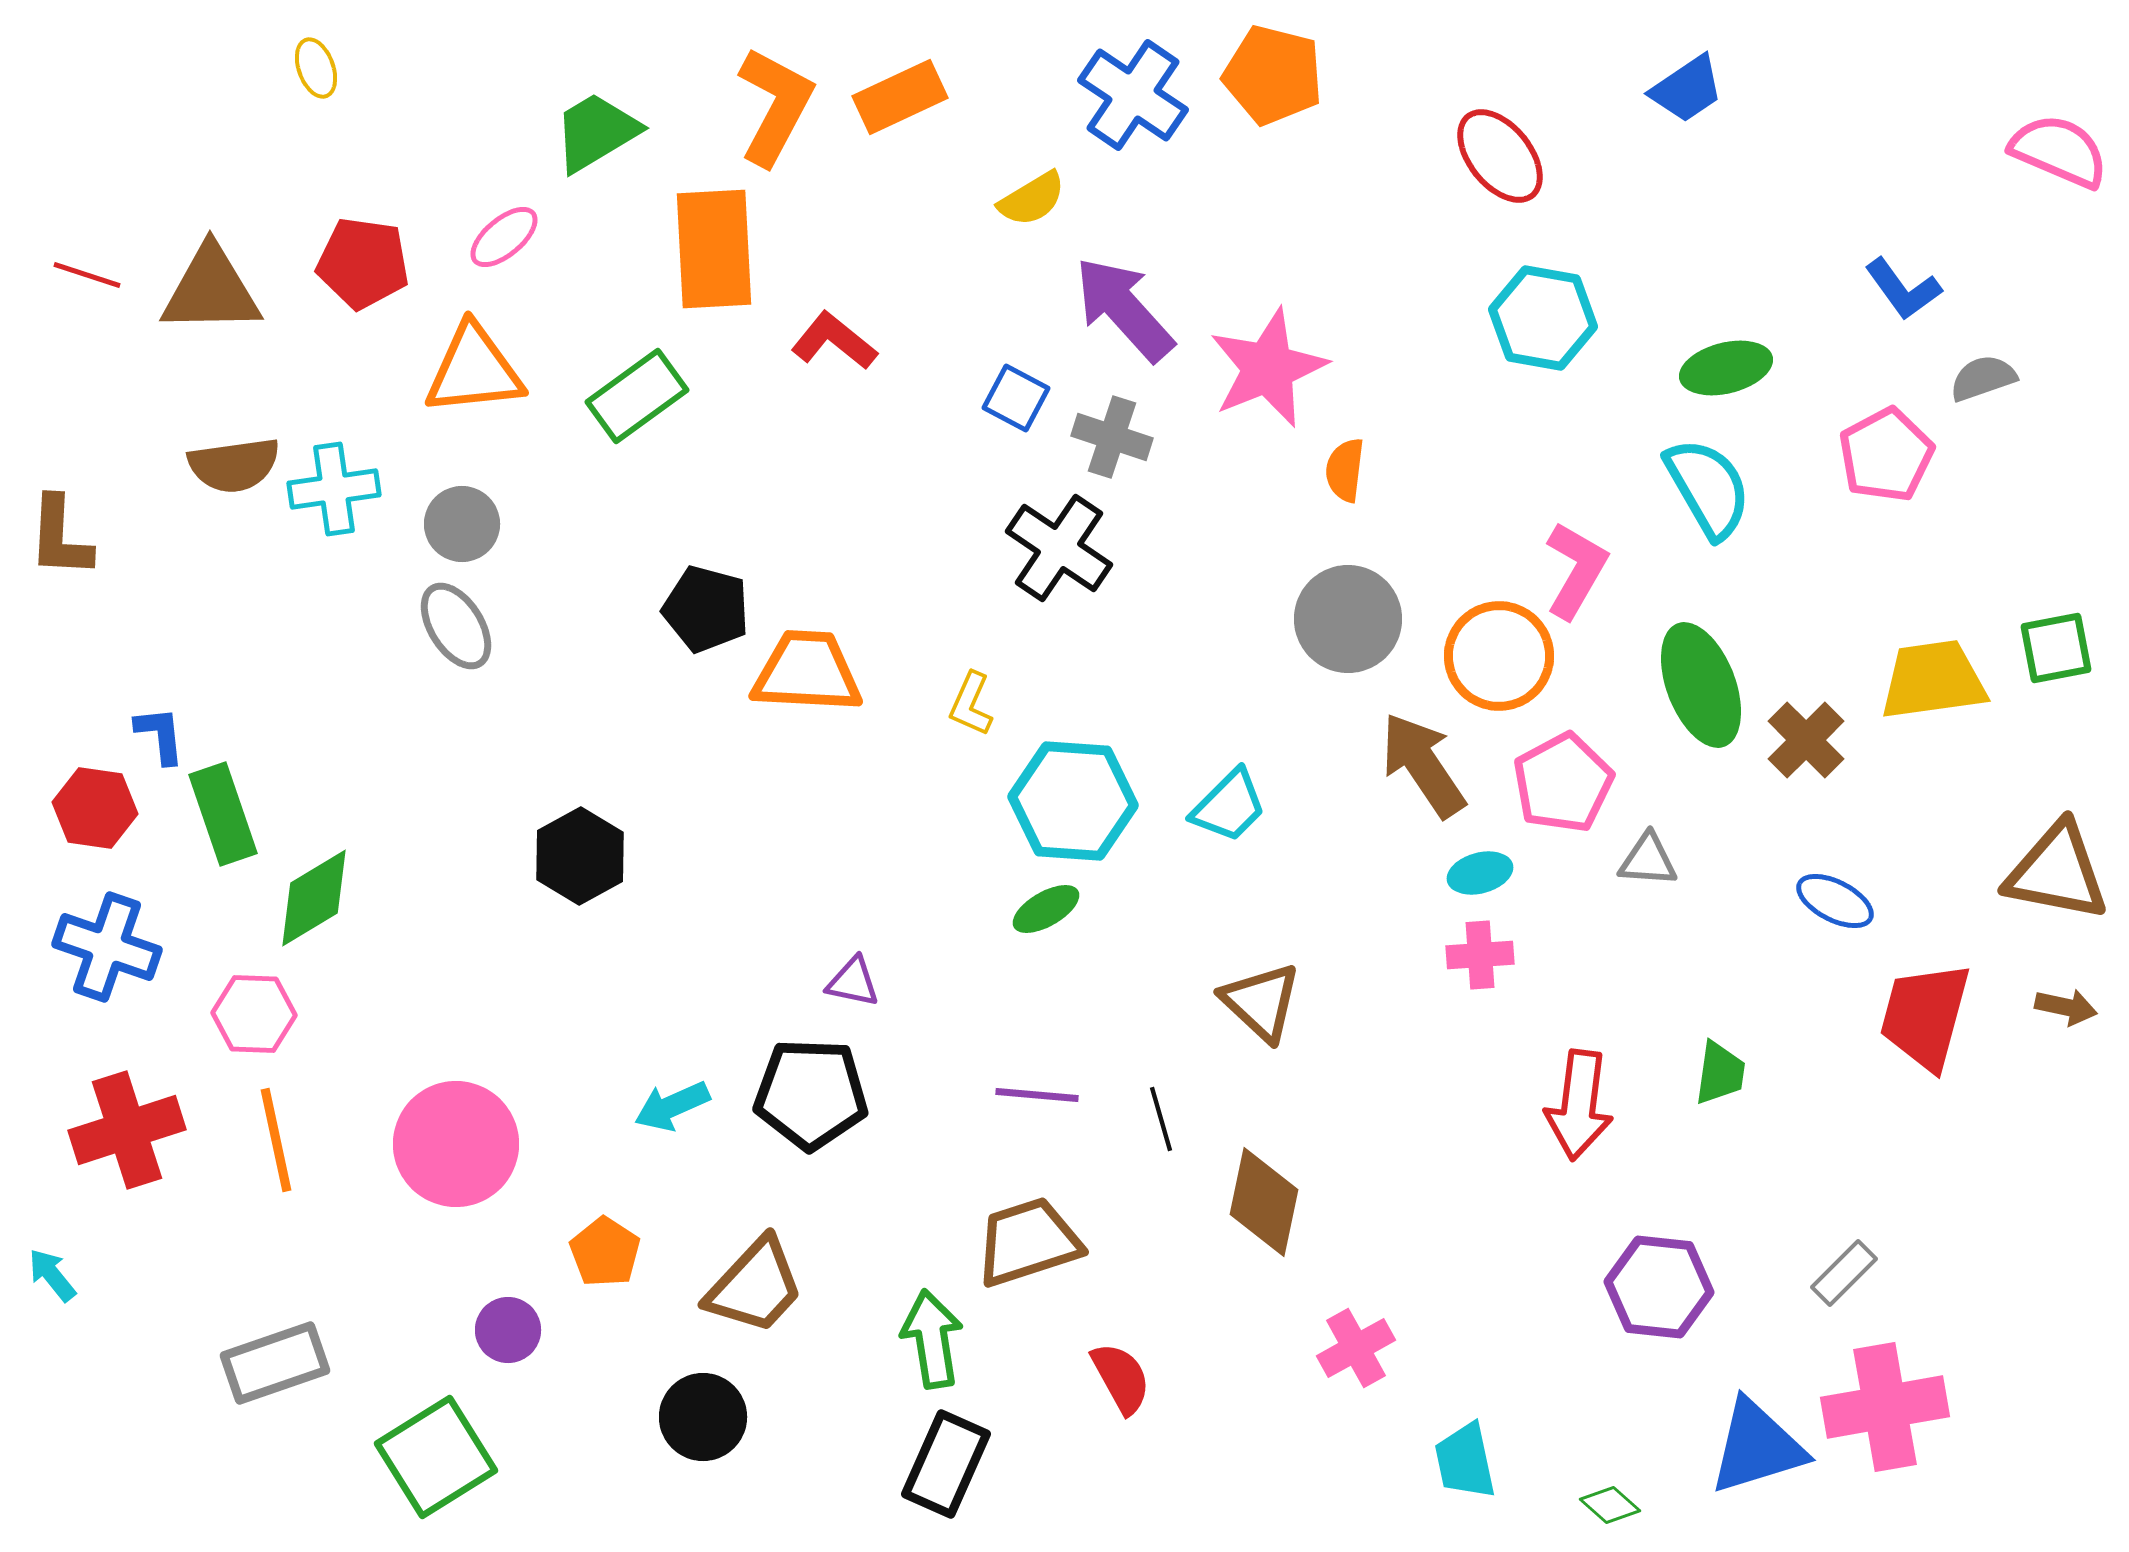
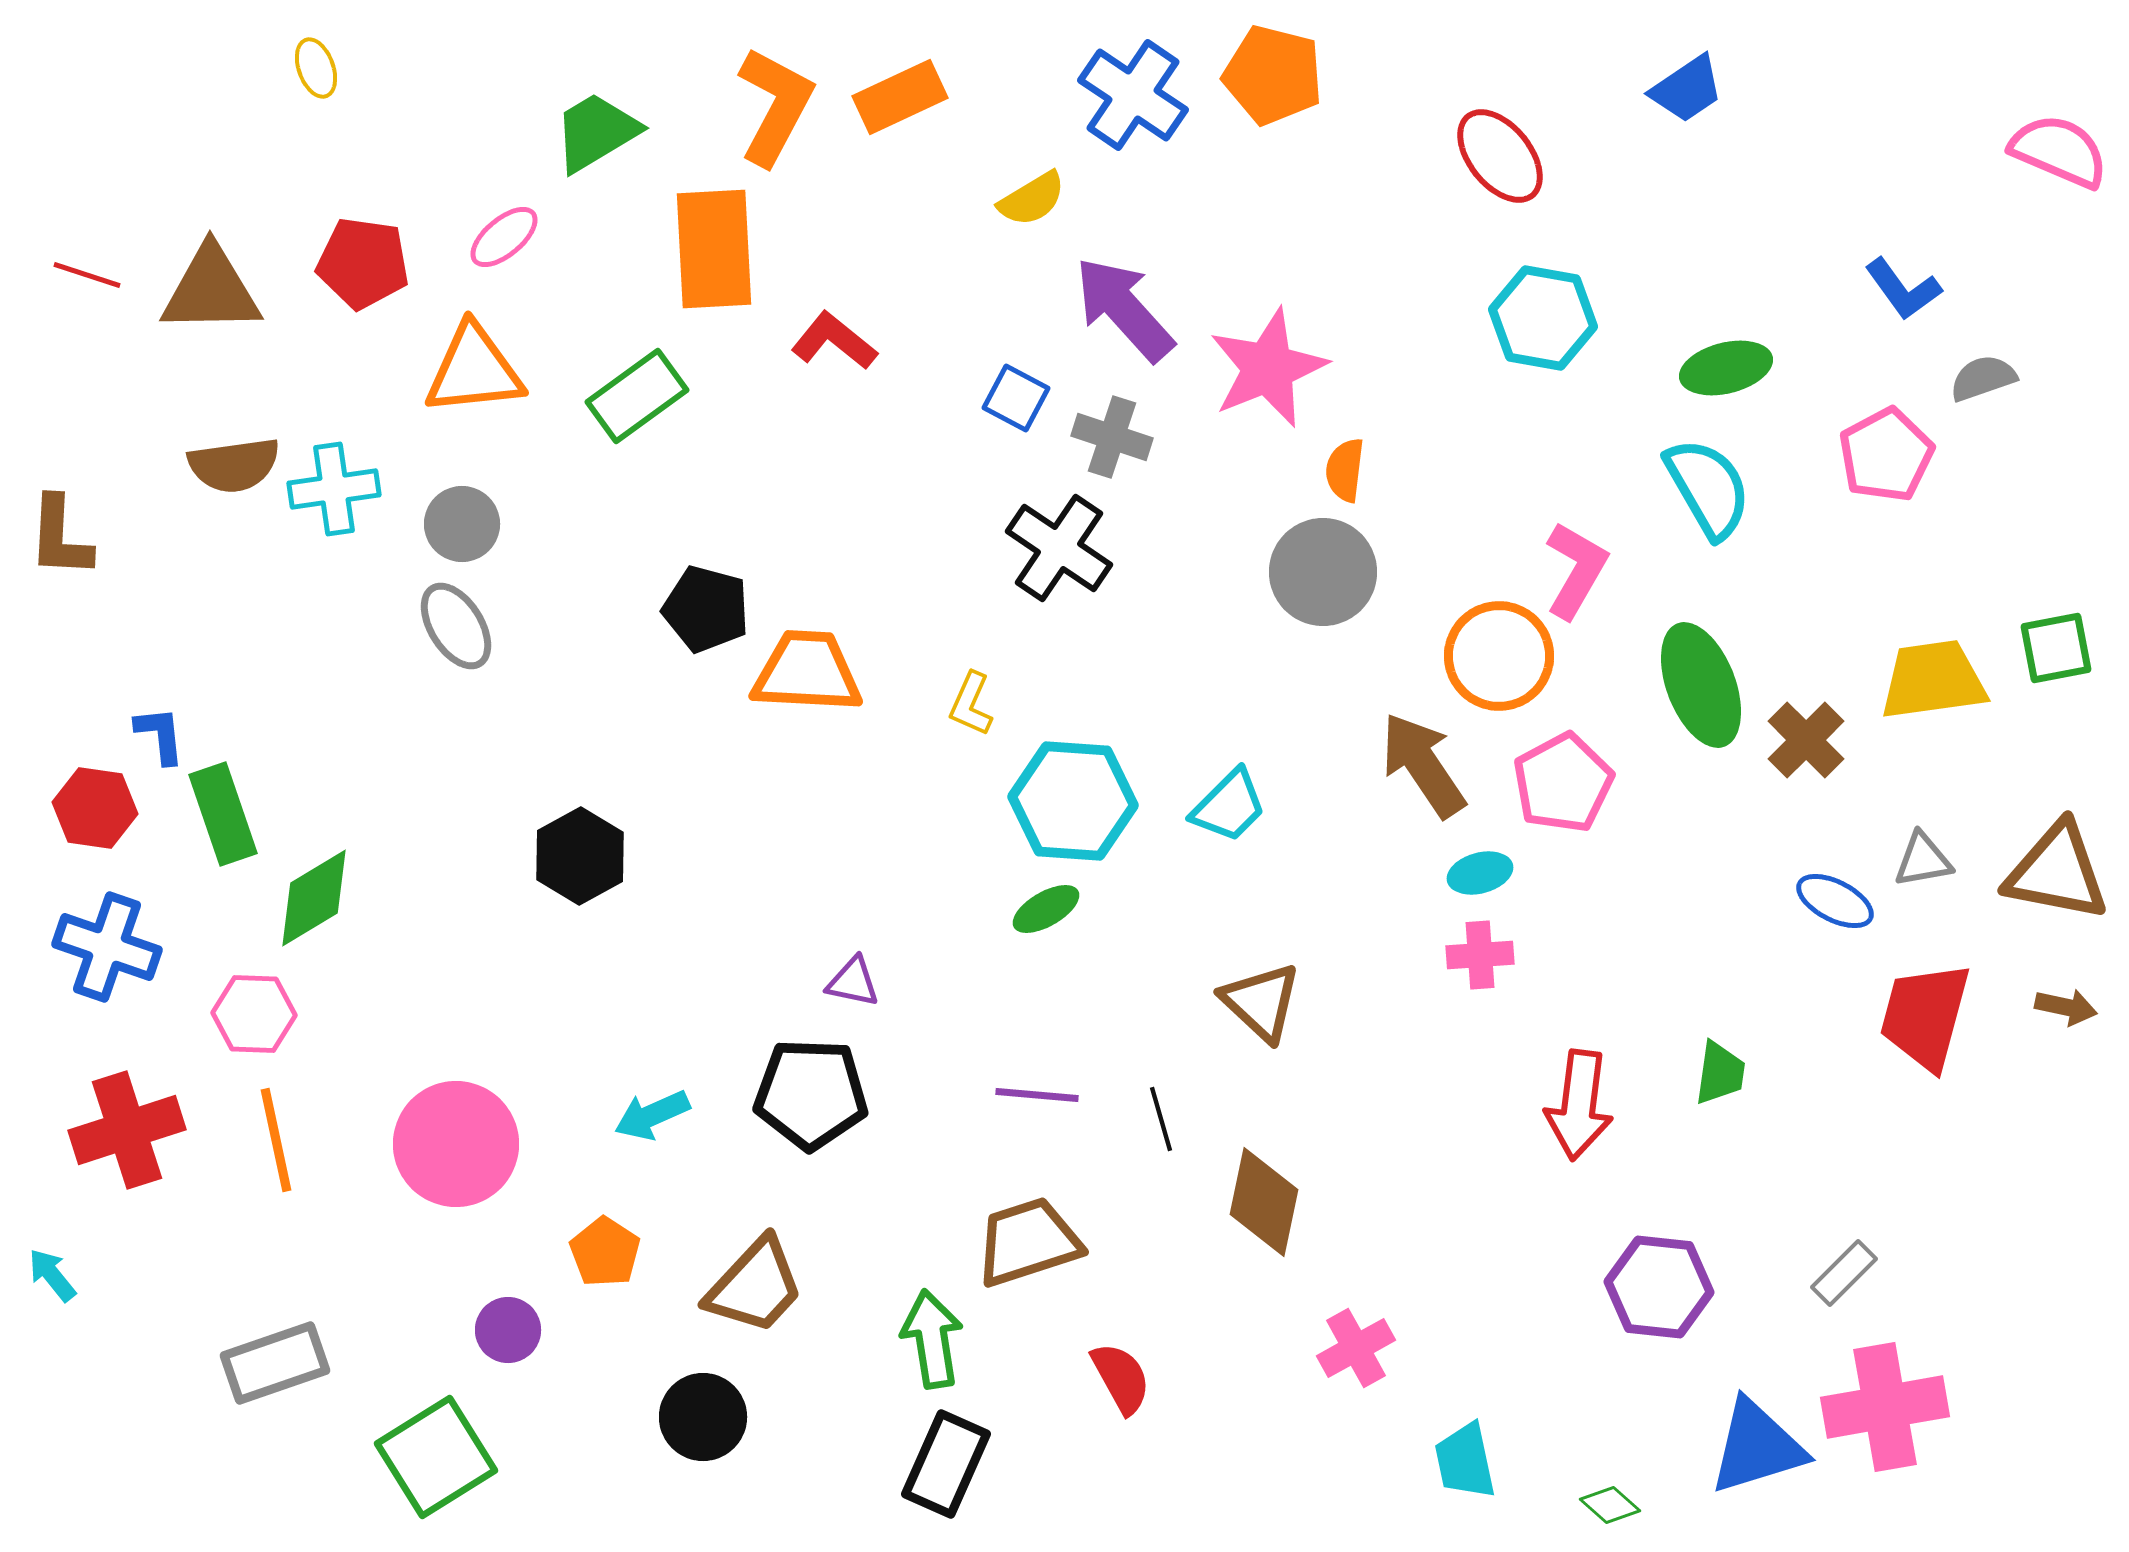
gray circle at (1348, 619): moved 25 px left, 47 px up
gray triangle at (1648, 860): moved 275 px right; rotated 14 degrees counterclockwise
cyan arrow at (672, 1106): moved 20 px left, 9 px down
